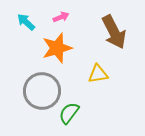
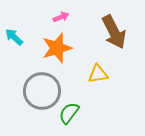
cyan arrow: moved 12 px left, 15 px down
